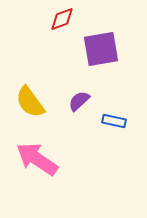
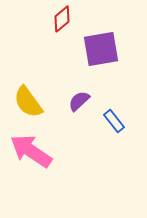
red diamond: rotated 20 degrees counterclockwise
yellow semicircle: moved 2 px left
blue rectangle: rotated 40 degrees clockwise
pink arrow: moved 6 px left, 8 px up
